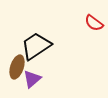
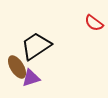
brown ellipse: rotated 50 degrees counterclockwise
purple triangle: moved 1 px left, 1 px up; rotated 24 degrees clockwise
